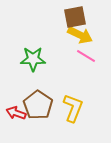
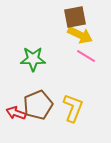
brown pentagon: rotated 16 degrees clockwise
